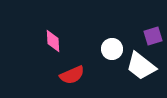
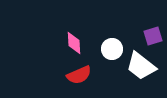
pink diamond: moved 21 px right, 2 px down
red semicircle: moved 7 px right
